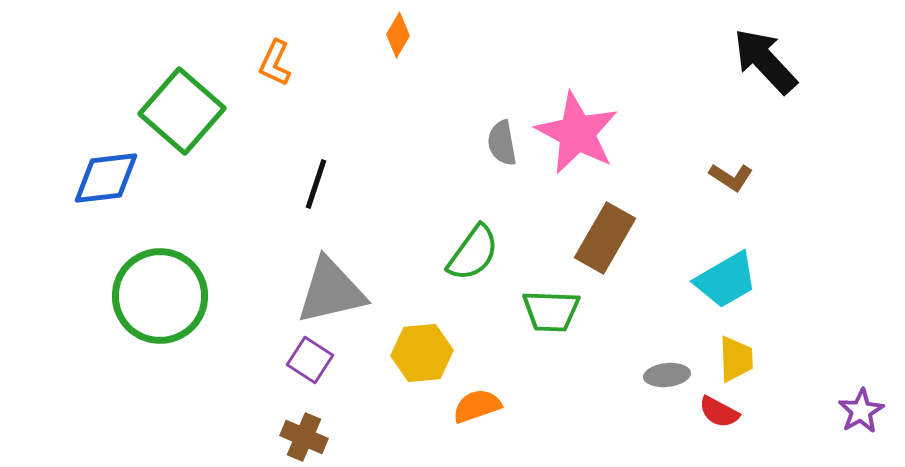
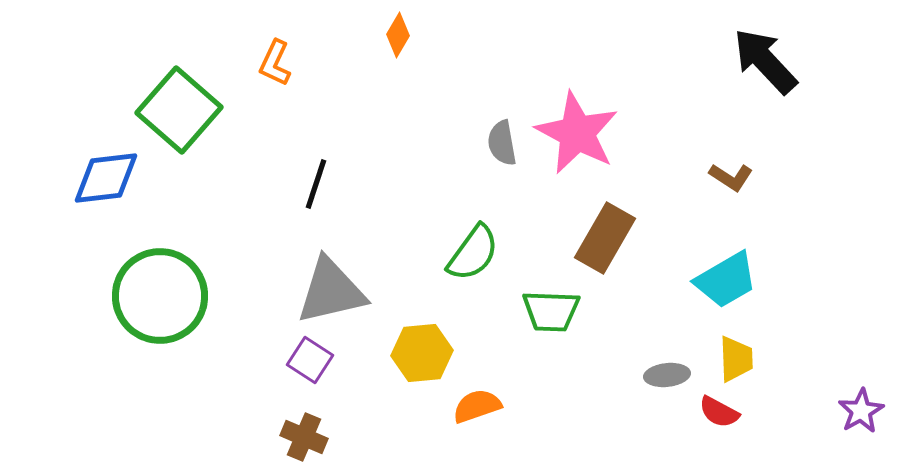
green square: moved 3 px left, 1 px up
